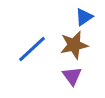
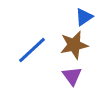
blue line: moved 1 px down
